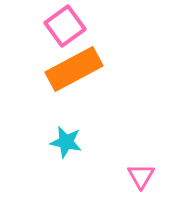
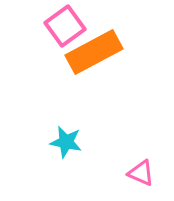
orange rectangle: moved 20 px right, 17 px up
pink triangle: moved 3 px up; rotated 36 degrees counterclockwise
